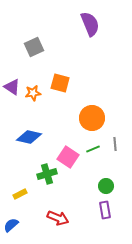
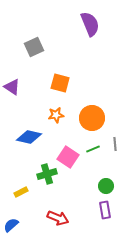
orange star: moved 23 px right, 22 px down
yellow rectangle: moved 1 px right, 2 px up
